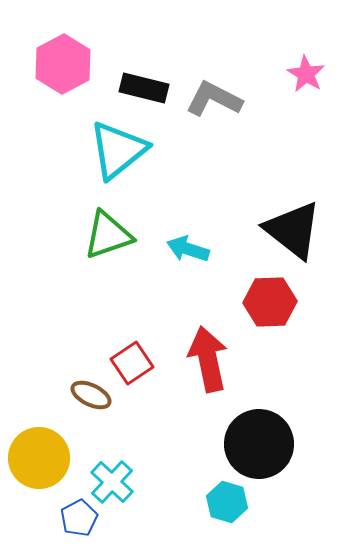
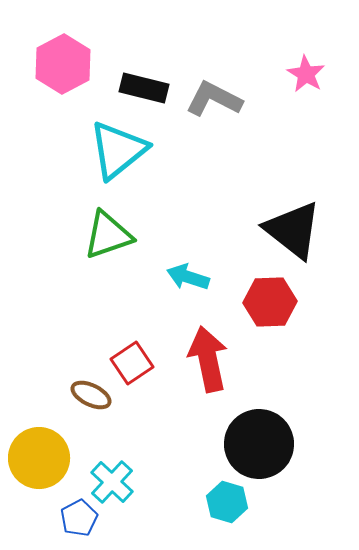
cyan arrow: moved 28 px down
